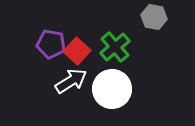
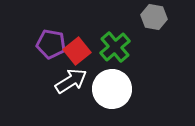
red square: rotated 8 degrees clockwise
